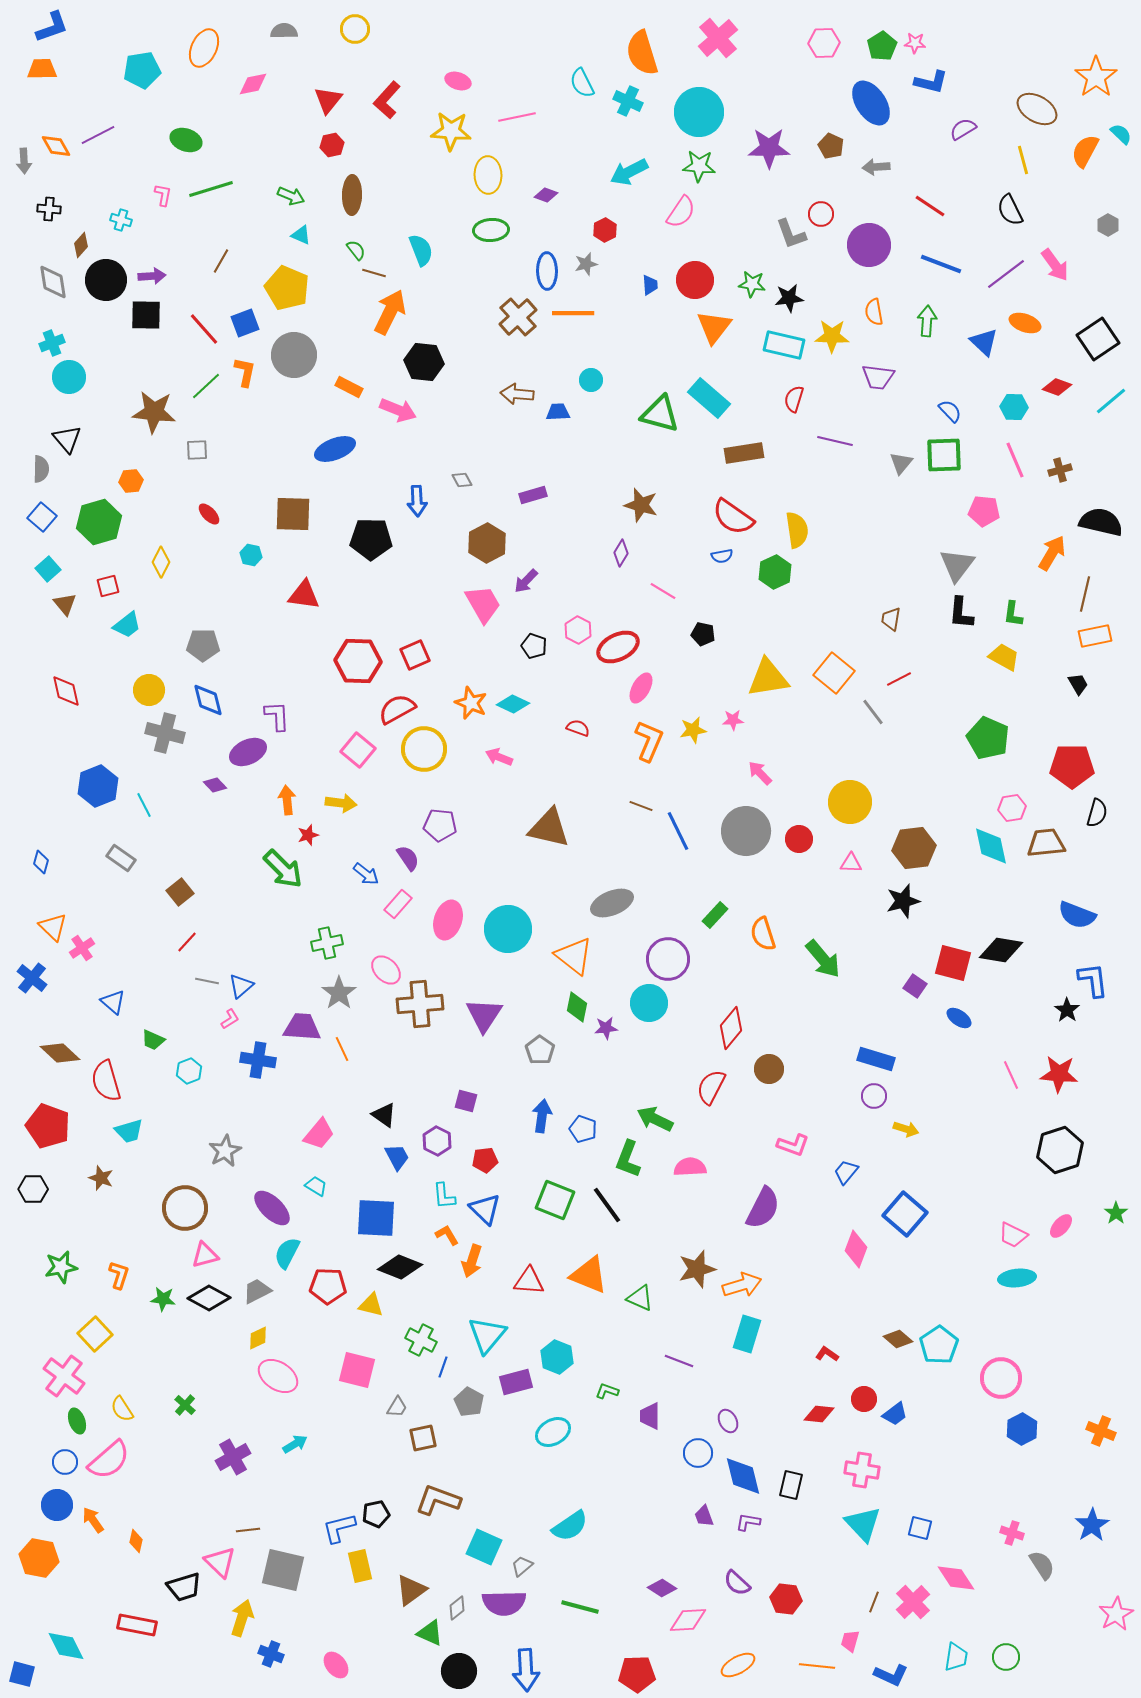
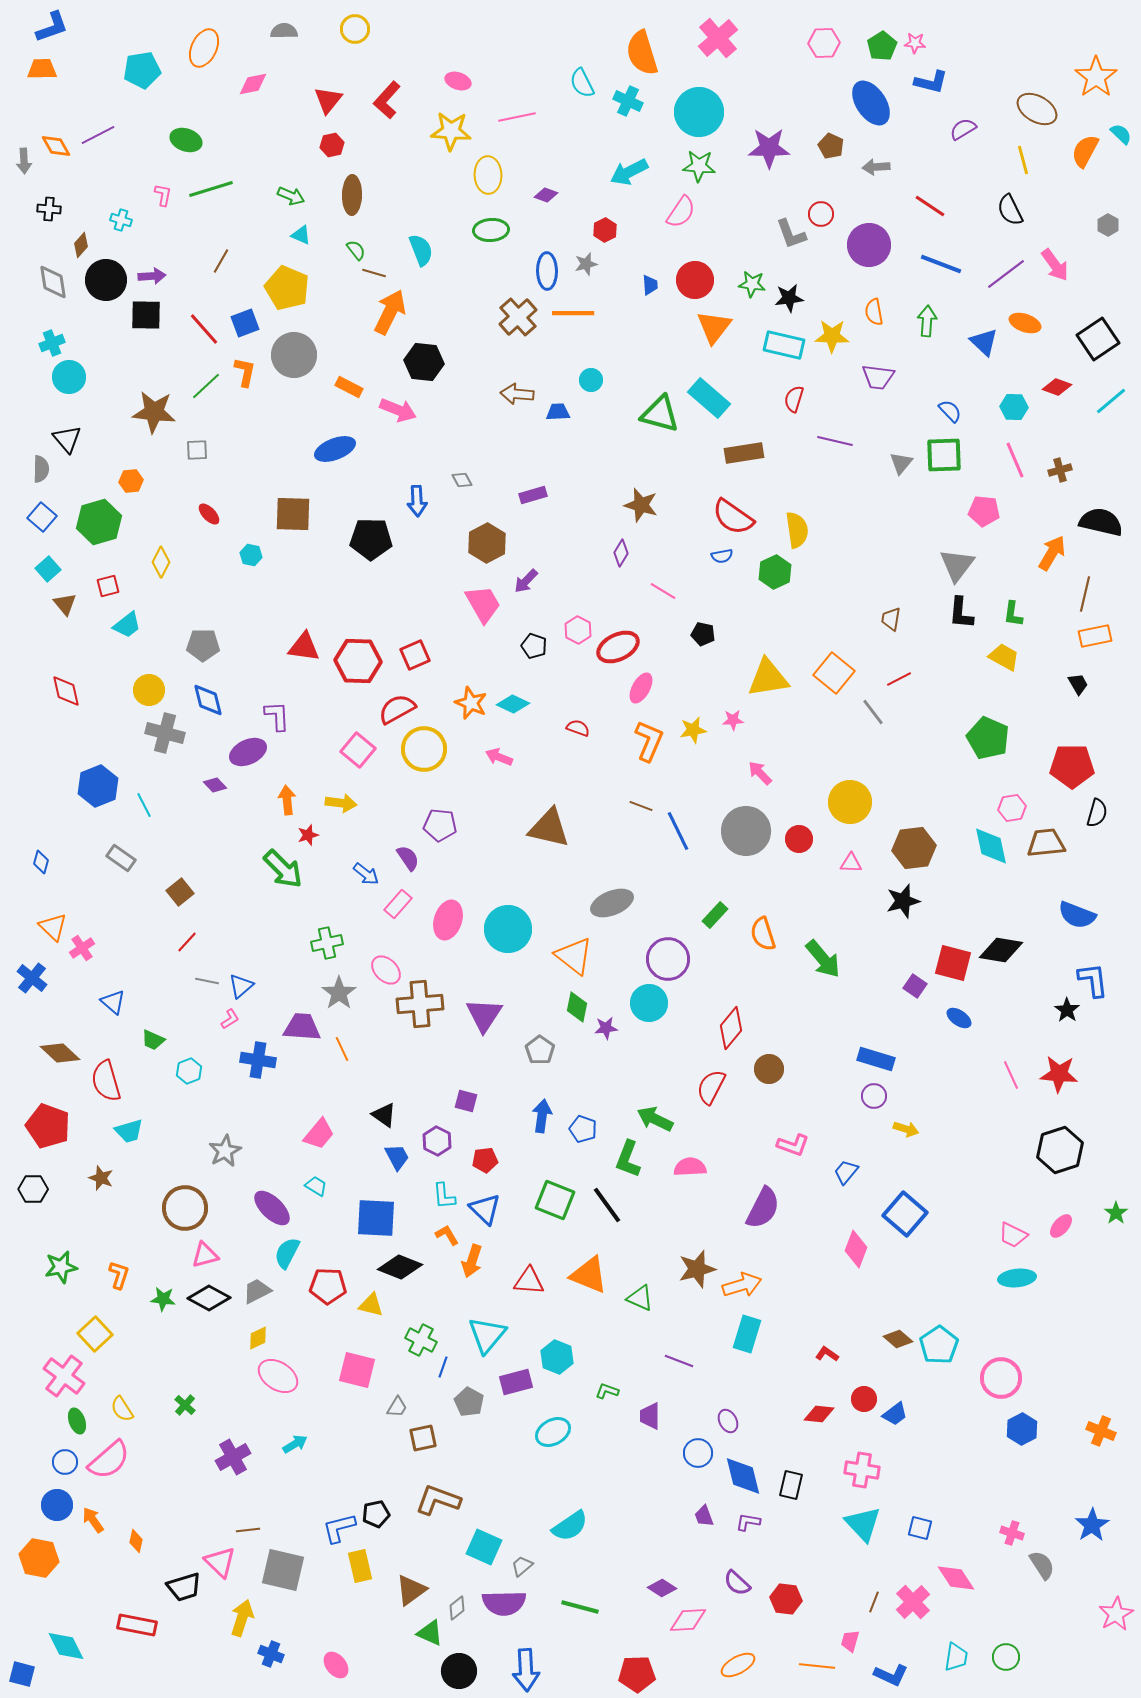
red triangle at (304, 595): moved 52 px down
